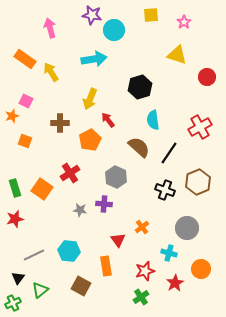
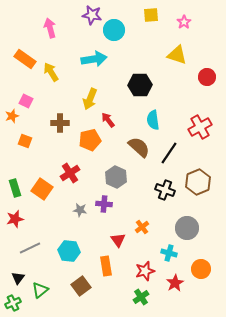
black hexagon at (140, 87): moved 2 px up; rotated 15 degrees clockwise
orange pentagon at (90, 140): rotated 15 degrees clockwise
gray line at (34, 255): moved 4 px left, 7 px up
brown square at (81, 286): rotated 24 degrees clockwise
